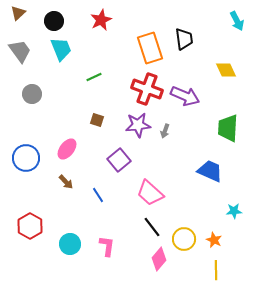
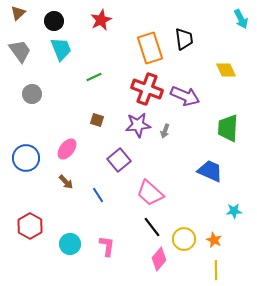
cyan arrow: moved 4 px right, 2 px up
